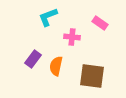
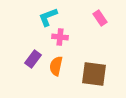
pink rectangle: moved 5 px up; rotated 21 degrees clockwise
pink cross: moved 12 px left
brown square: moved 2 px right, 2 px up
